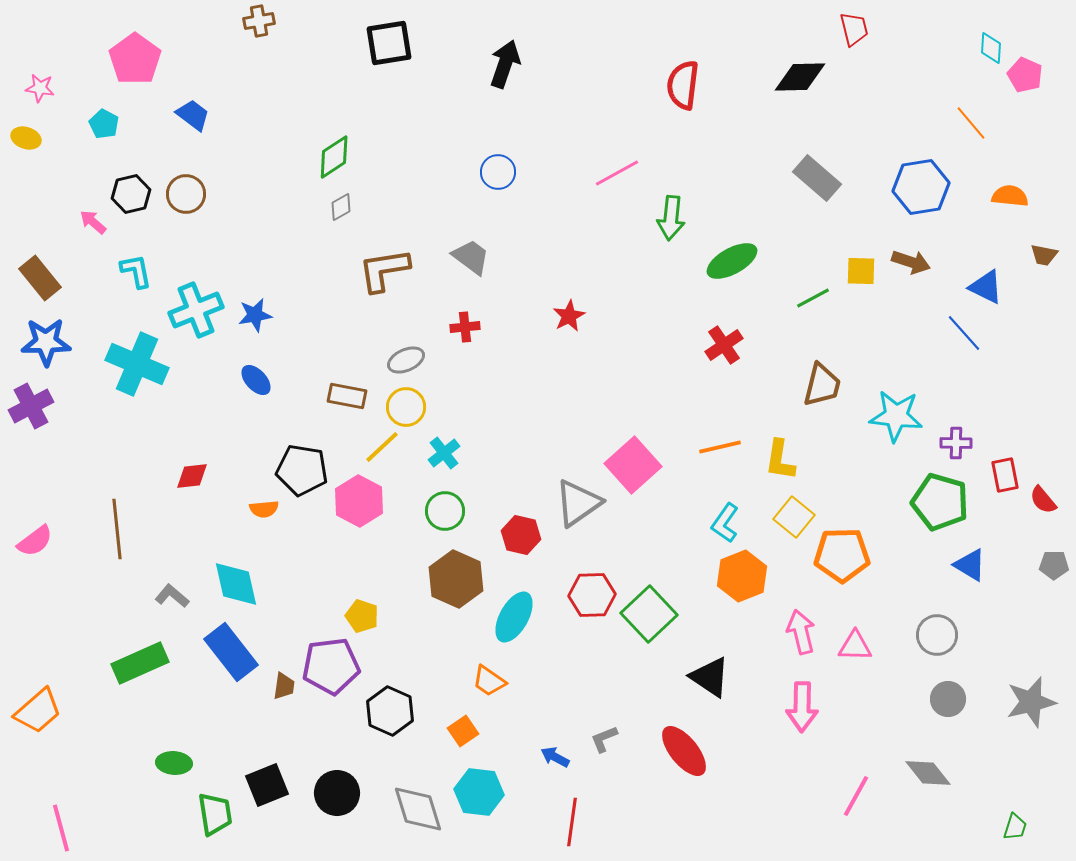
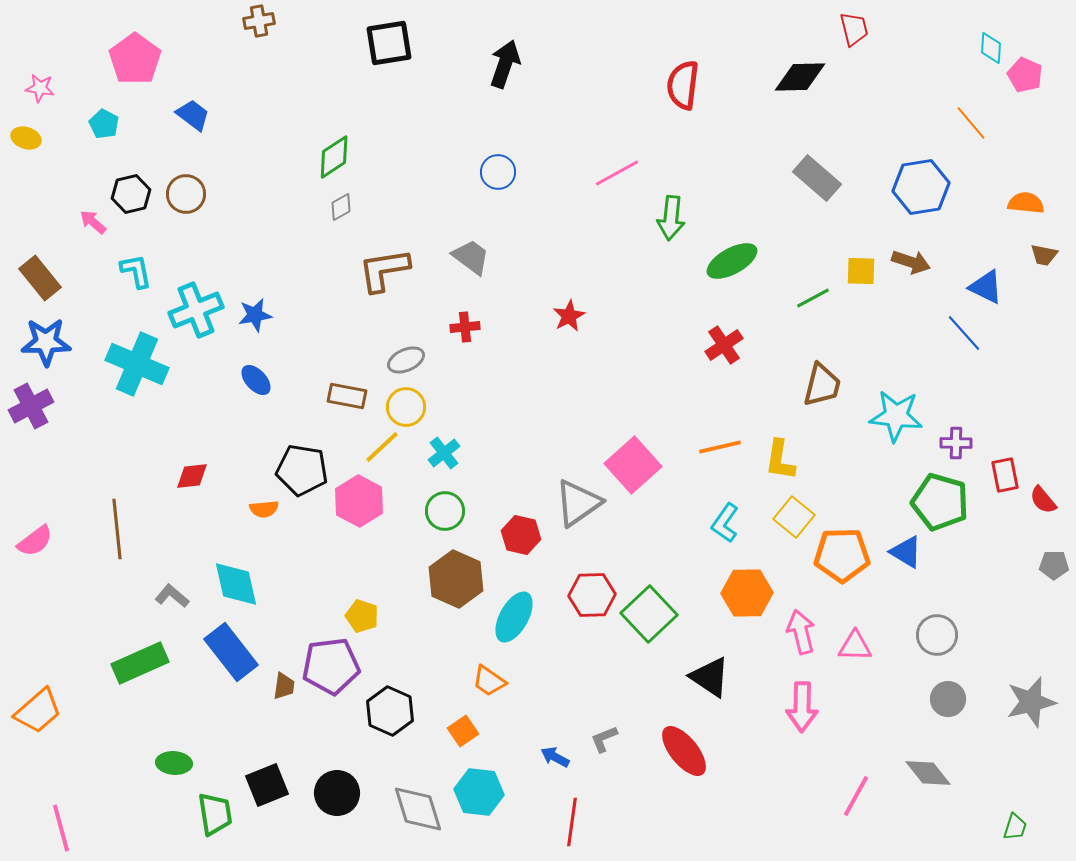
orange semicircle at (1010, 196): moved 16 px right, 7 px down
blue triangle at (970, 565): moved 64 px left, 13 px up
orange hexagon at (742, 576): moved 5 px right, 17 px down; rotated 21 degrees clockwise
